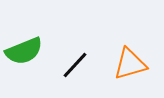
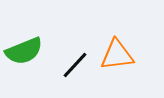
orange triangle: moved 13 px left, 9 px up; rotated 9 degrees clockwise
